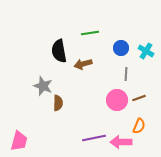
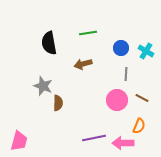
green line: moved 2 px left
black semicircle: moved 10 px left, 8 px up
brown line: moved 3 px right; rotated 48 degrees clockwise
pink arrow: moved 2 px right, 1 px down
